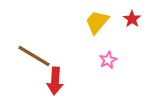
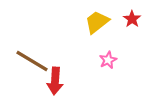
yellow trapezoid: rotated 12 degrees clockwise
brown line: moved 2 px left, 5 px down
